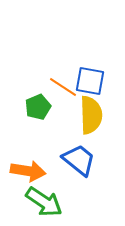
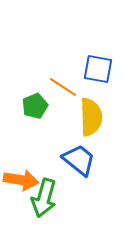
blue square: moved 8 px right, 12 px up
green pentagon: moved 3 px left, 1 px up
yellow semicircle: moved 2 px down
orange arrow: moved 7 px left, 9 px down
green arrow: moved 4 px up; rotated 72 degrees clockwise
